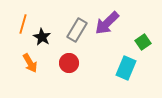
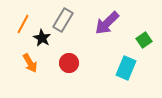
orange line: rotated 12 degrees clockwise
gray rectangle: moved 14 px left, 10 px up
black star: moved 1 px down
green square: moved 1 px right, 2 px up
